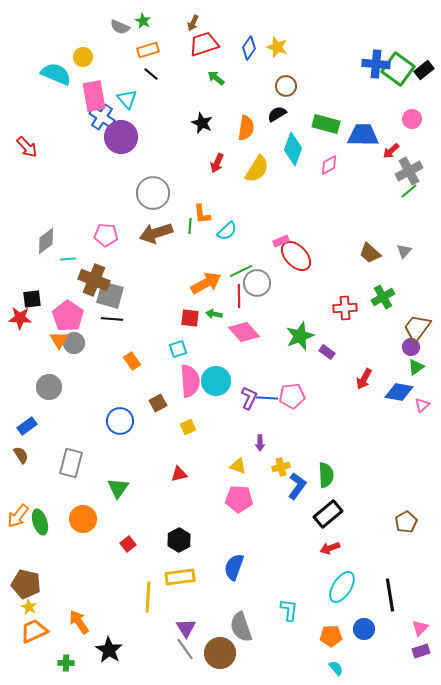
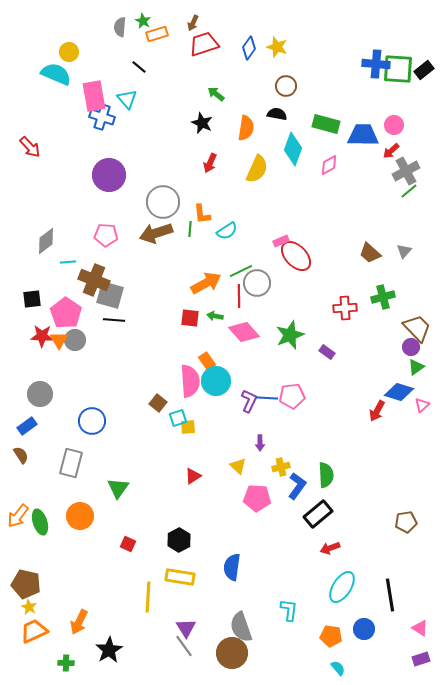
gray semicircle at (120, 27): rotated 72 degrees clockwise
orange rectangle at (148, 50): moved 9 px right, 16 px up
yellow circle at (83, 57): moved 14 px left, 5 px up
green square at (398, 69): rotated 32 degrees counterclockwise
black line at (151, 74): moved 12 px left, 7 px up
green arrow at (216, 78): moved 16 px down
black semicircle at (277, 114): rotated 42 degrees clockwise
blue cross at (102, 117): rotated 15 degrees counterclockwise
pink circle at (412, 119): moved 18 px left, 6 px down
purple circle at (121, 137): moved 12 px left, 38 px down
red arrow at (27, 147): moved 3 px right
red arrow at (217, 163): moved 7 px left
yellow semicircle at (257, 169): rotated 8 degrees counterclockwise
gray cross at (409, 171): moved 3 px left
gray circle at (153, 193): moved 10 px right, 9 px down
green line at (190, 226): moved 3 px down
cyan semicircle at (227, 231): rotated 10 degrees clockwise
cyan line at (68, 259): moved 3 px down
green cross at (383, 297): rotated 15 degrees clockwise
green arrow at (214, 314): moved 1 px right, 2 px down
pink pentagon at (68, 316): moved 2 px left, 3 px up
red star at (20, 318): moved 22 px right, 18 px down
black line at (112, 319): moved 2 px right, 1 px down
brown trapezoid at (417, 328): rotated 100 degrees clockwise
green star at (300, 336): moved 10 px left, 1 px up
gray circle at (74, 343): moved 1 px right, 3 px up
cyan square at (178, 349): moved 69 px down
orange rectangle at (132, 361): moved 75 px right
red arrow at (364, 379): moved 13 px right, 32 px down
gray circle at (49, 387): moved 9 px left, 7 px down
blue diamond at (399, 392): rotated 8 degrees clockwise
purple L-shape at (249, 398): moved 3 px down
brown square at (158, 403): rotated 24 degrees counterclockwise
blue circle at (120, 421): moved 28 px left
yellow square at (188, 427): rotated 21 degrees clockwise
yellow triangle at (238, 466): rotated 24 degrees clockwise
red triangle at (179, 474): moved 14 px right, 2 px down; rotated 18 degrees counterclockwise
pink pentagon at (239, 499): moved 18 px right, 1 px up
black rectangle at (328, 514): moved 10 px left
orange circle at (83, 519): moved 3 px left, 3 px up
brown pentagon at (406, 522): rotated 20 degrees clockwise
red square at (128, 544): rotated 28 degrees counterclockwise
blue semicircle at (234, 567): moved 2 px left; rotated 12 degrees counterclockwise
yellow rectangle at (180, 577): rotated 16 degrees clockwise
orange arrow at (79, 622): rotated 120 degrees counterclockwise
pink triangle at (420, 628): rotated 42 degrees counterclockwise
orange pentagon at (331, 636): rotated 10 degrees clockwise
gray line at (185, 649): moved 1 px left, 3 px up
black star at (109, 650): rotated 8 degrees clockwise
purple rectangle at (421, 651): moved 8 px down
brown circle at (220, 653): moved 12 px right
cyan semicircle at (336, 668): moved 2 px right
